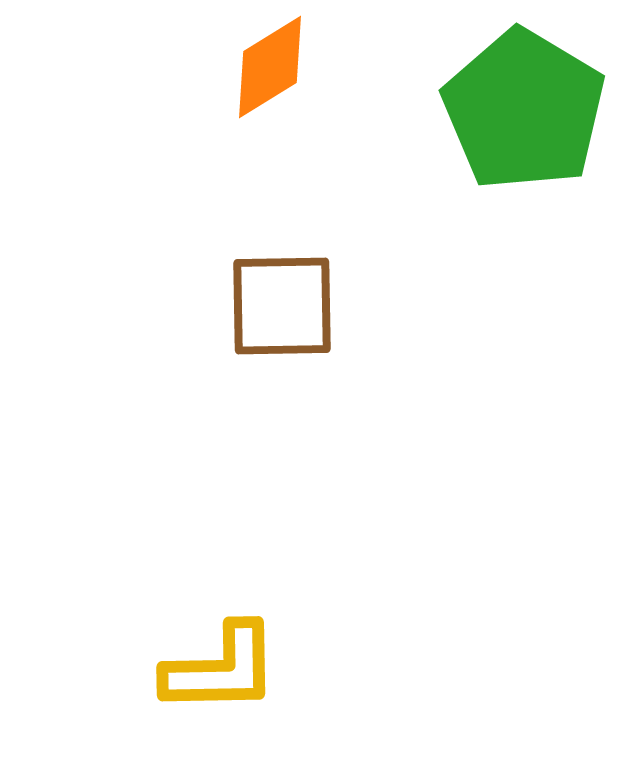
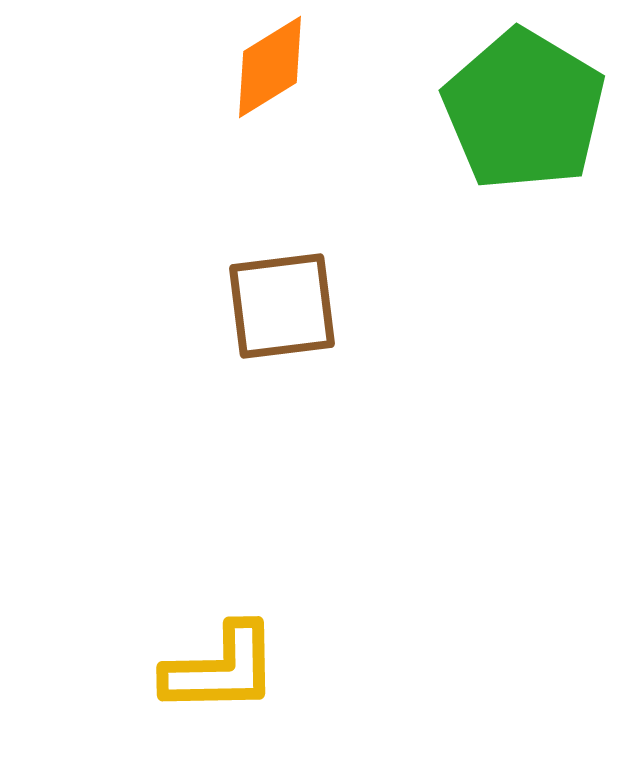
brown square: rotated 6 degrees counterclockwise
